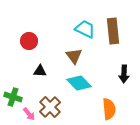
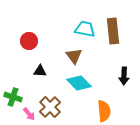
cyan trapezoid: rotated 15 degrees counterclockwise
black arrow: moved 2 px down
orange semicircle: moved 5 px left, 2 px down
